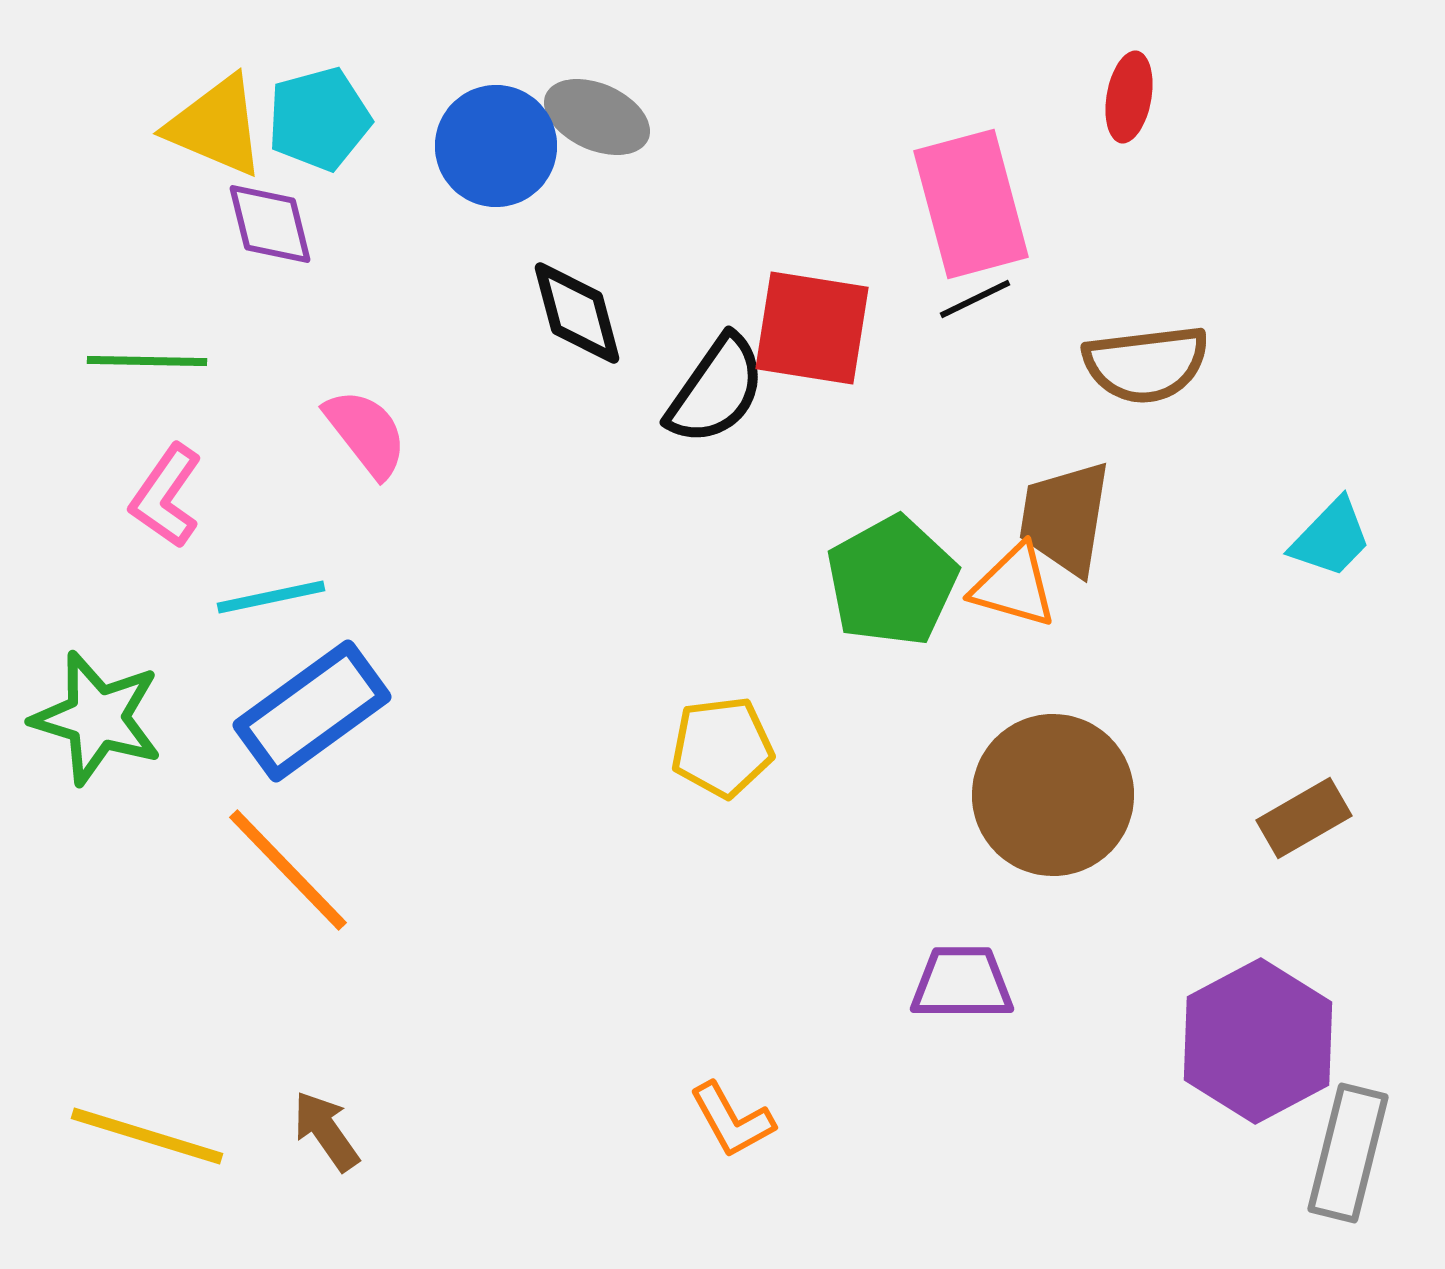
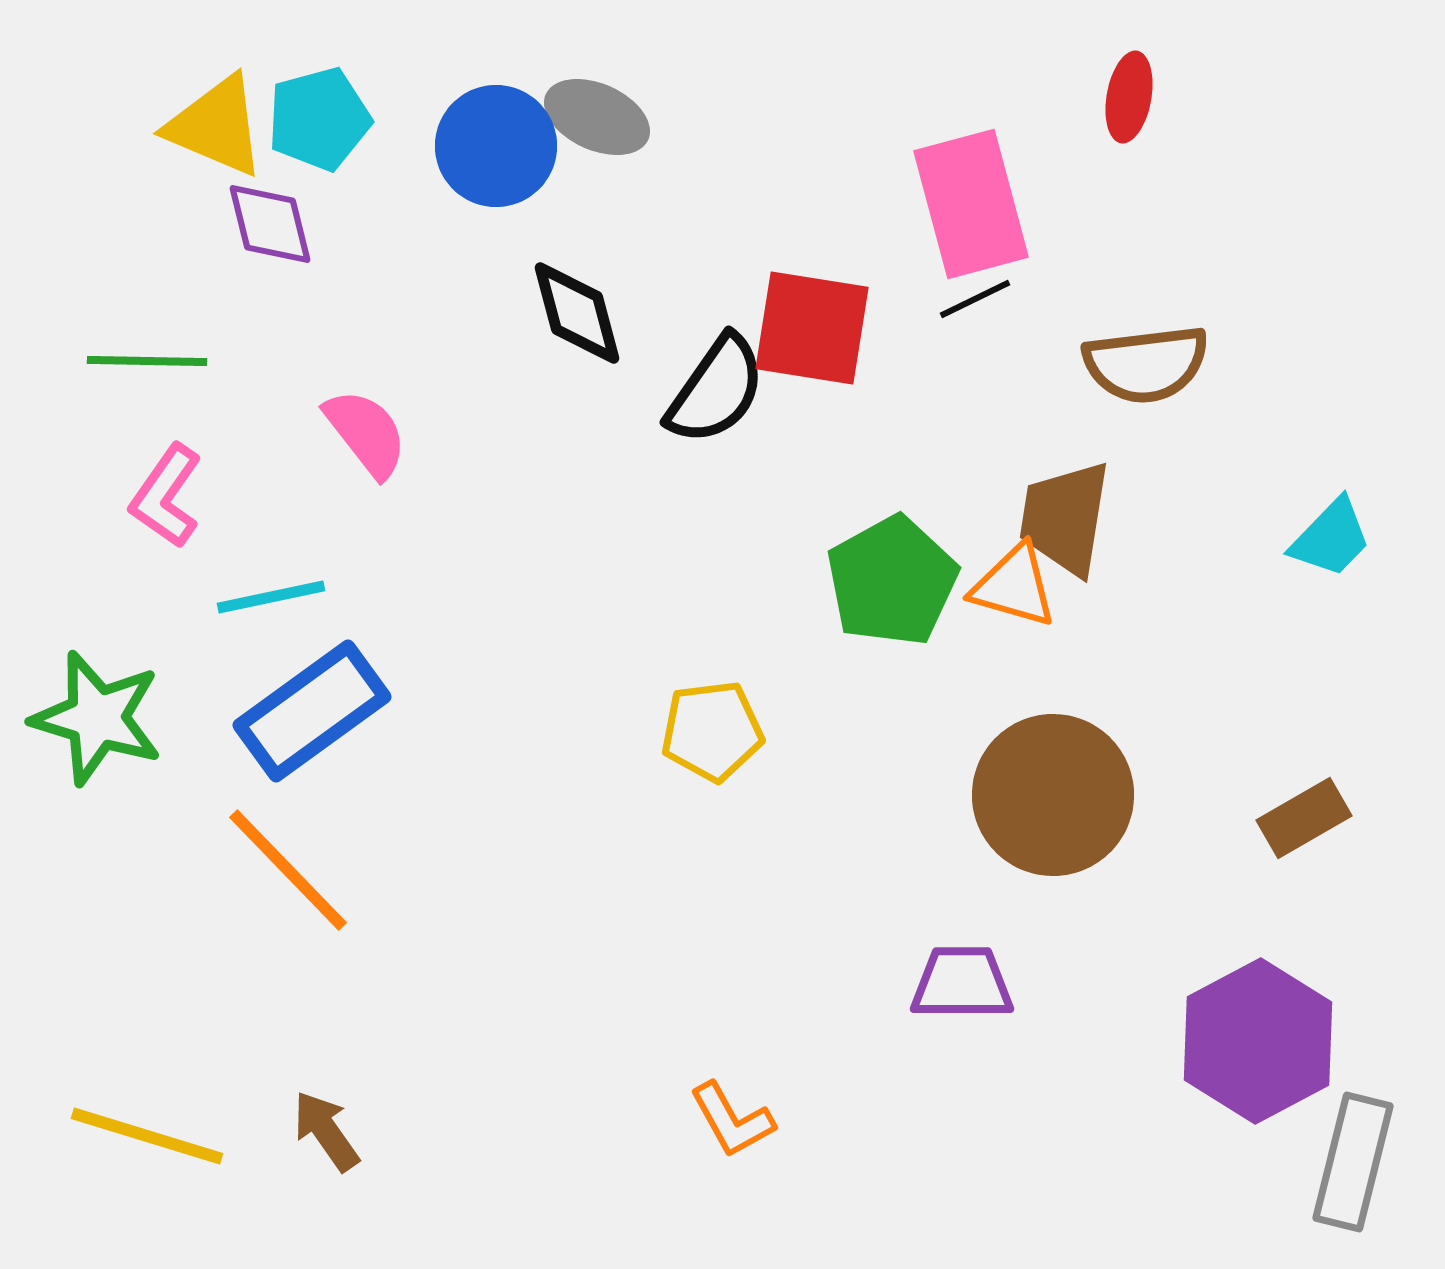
yellow pentagon: moved 10 px left, 16 px up
gray rectangle: moved 5 px right, 9 px down
